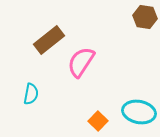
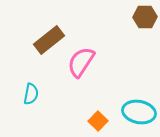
brown hexagon: rotated 10 degrees counterclockwise
